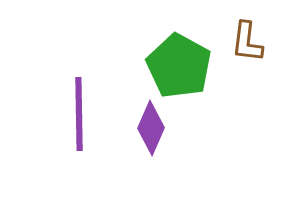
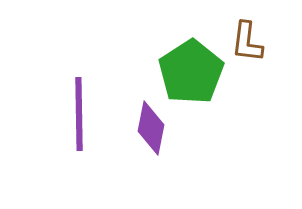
green pentagon: moved 12 px right, 6 px down; rotated 10 degrees clockwise
purple diamond: rotated 12 degrees counterclockwise
